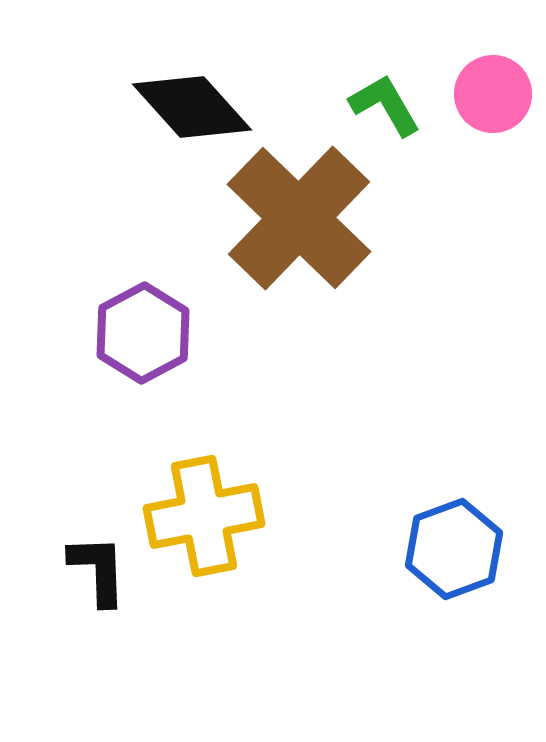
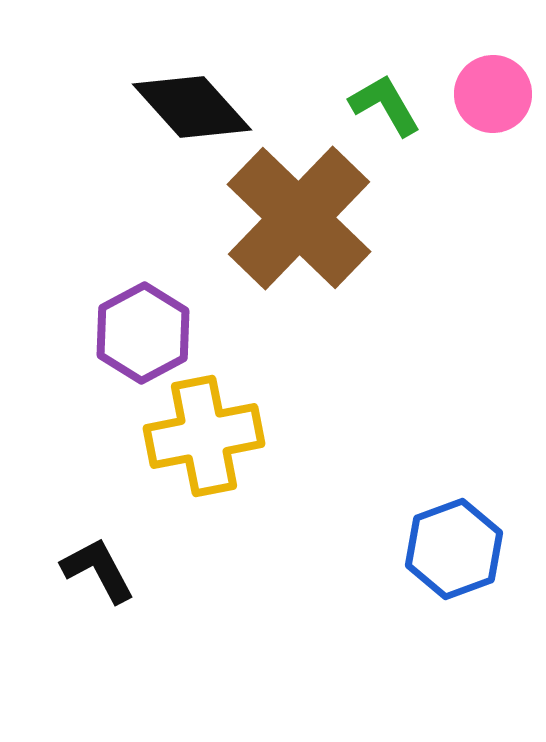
yellow cross: moved 80 px up
black L-shape: rotated 26 degrees counterclockwise
